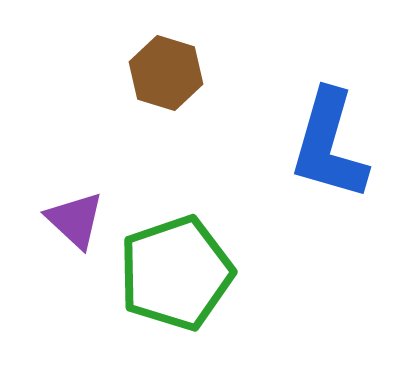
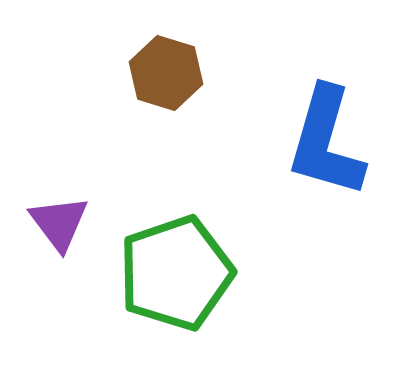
blue L-shape: moved 3 px left, 3 px up
purple triangle: moved 16 px left, 3 px down; rotated 10 degrees clockwise
